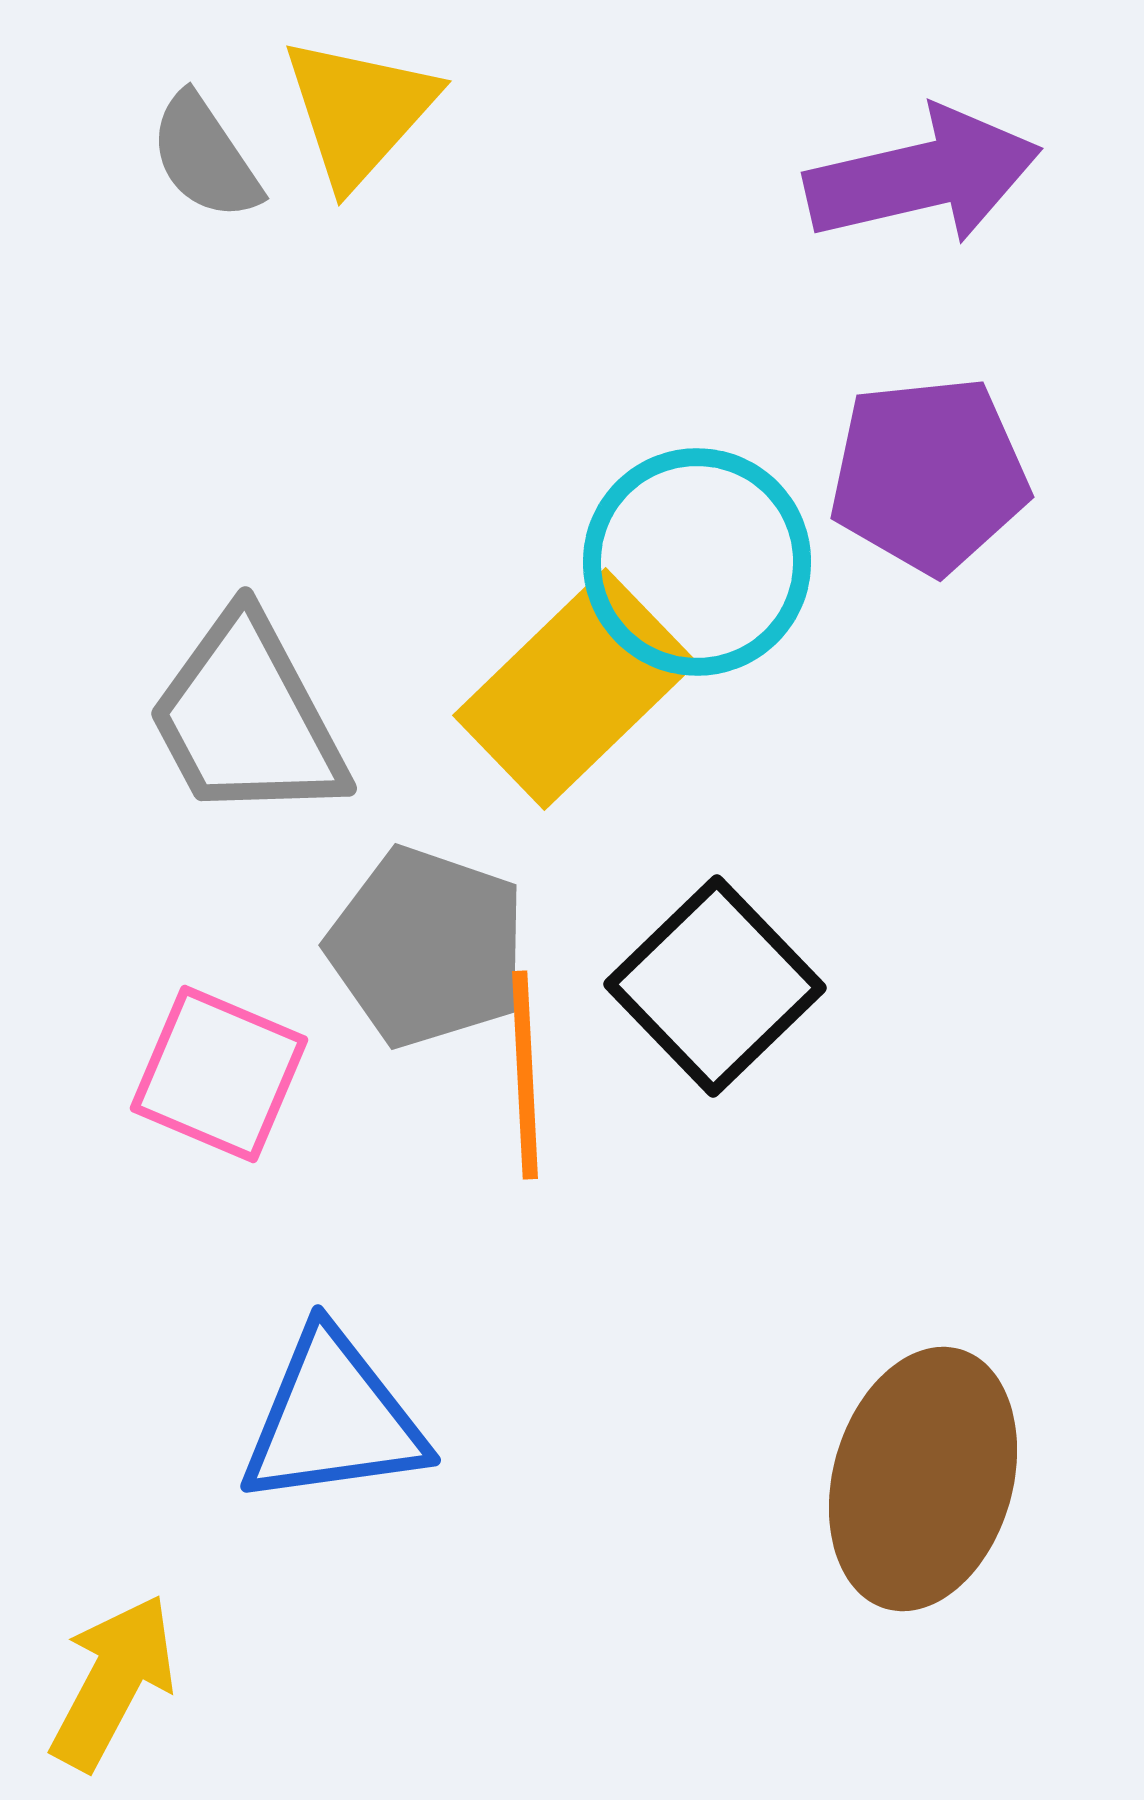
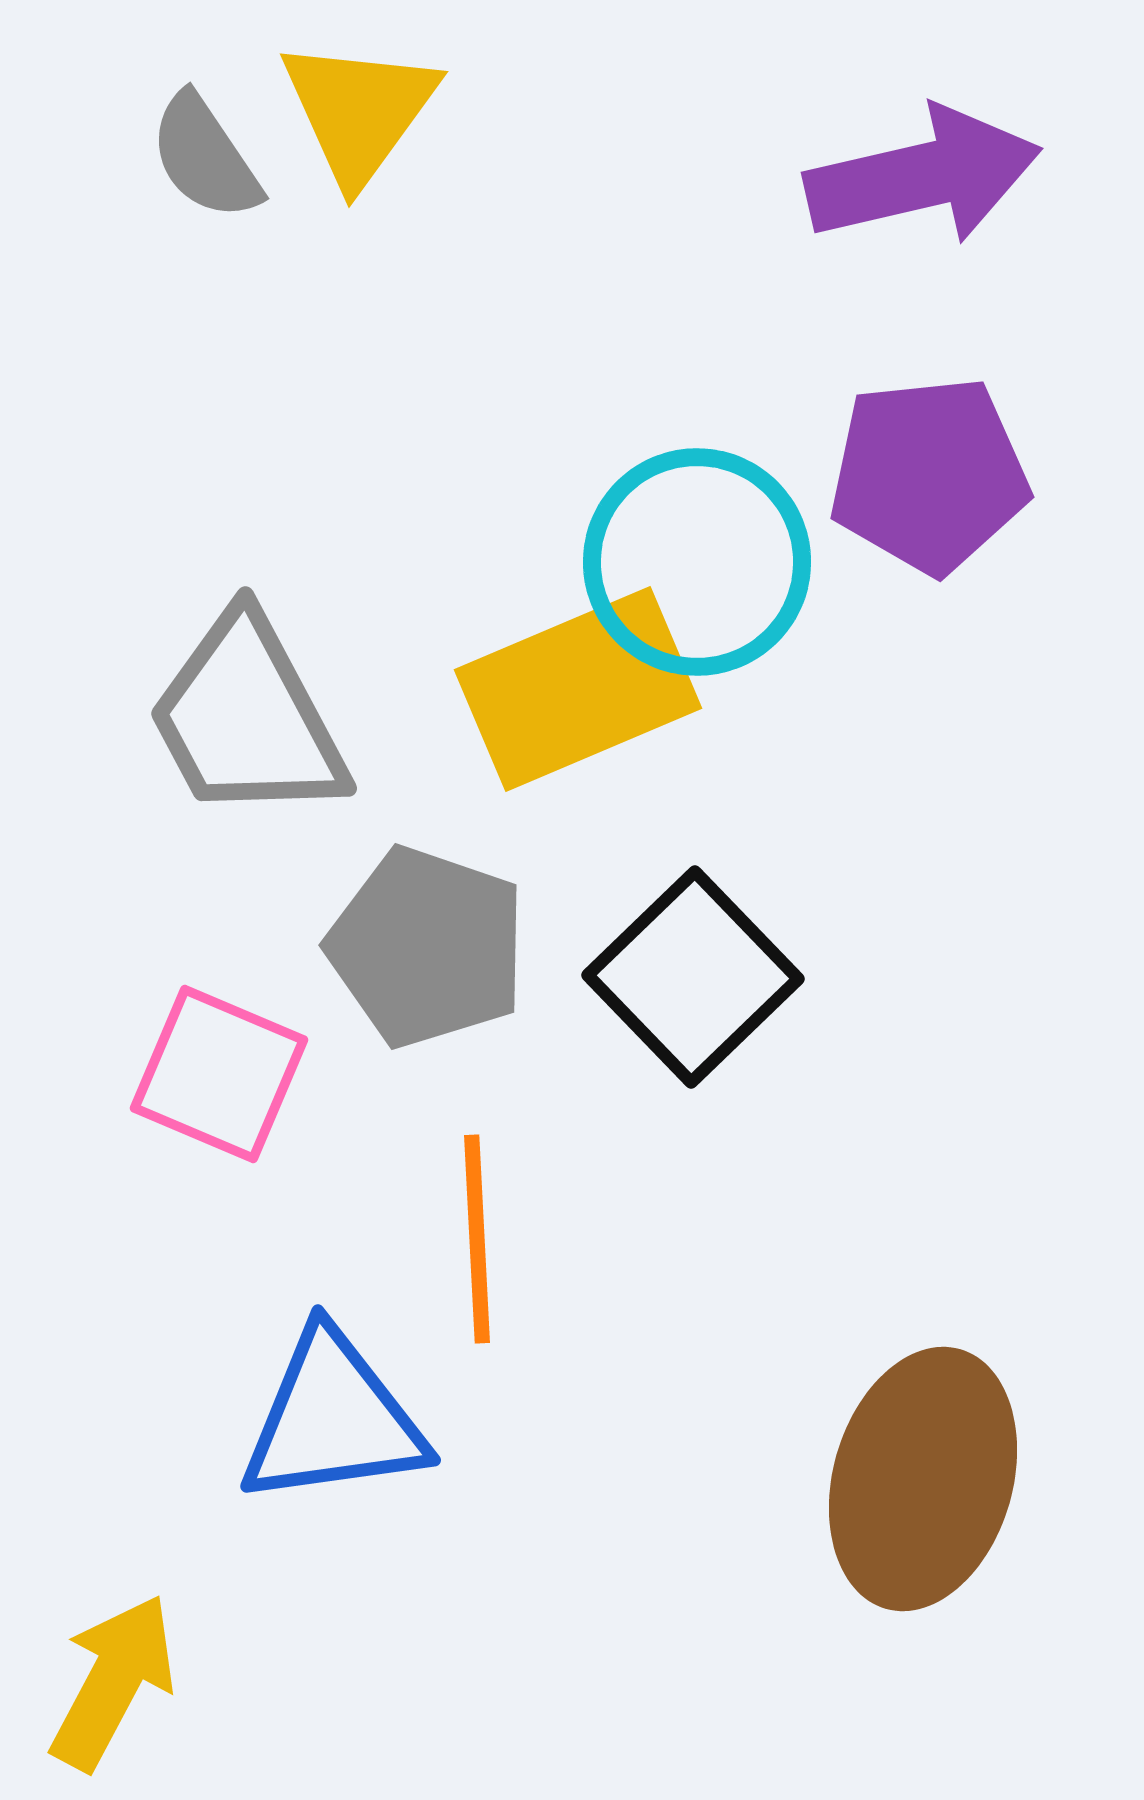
yellow triangle: rotated 6 degrees counterclockwise
yellow rectangle: moved 3 px right; rotated 21 degrees clockwise
black square: moved 22 px left, 9 px up
orange line: moved 48 px left, 164 px down
